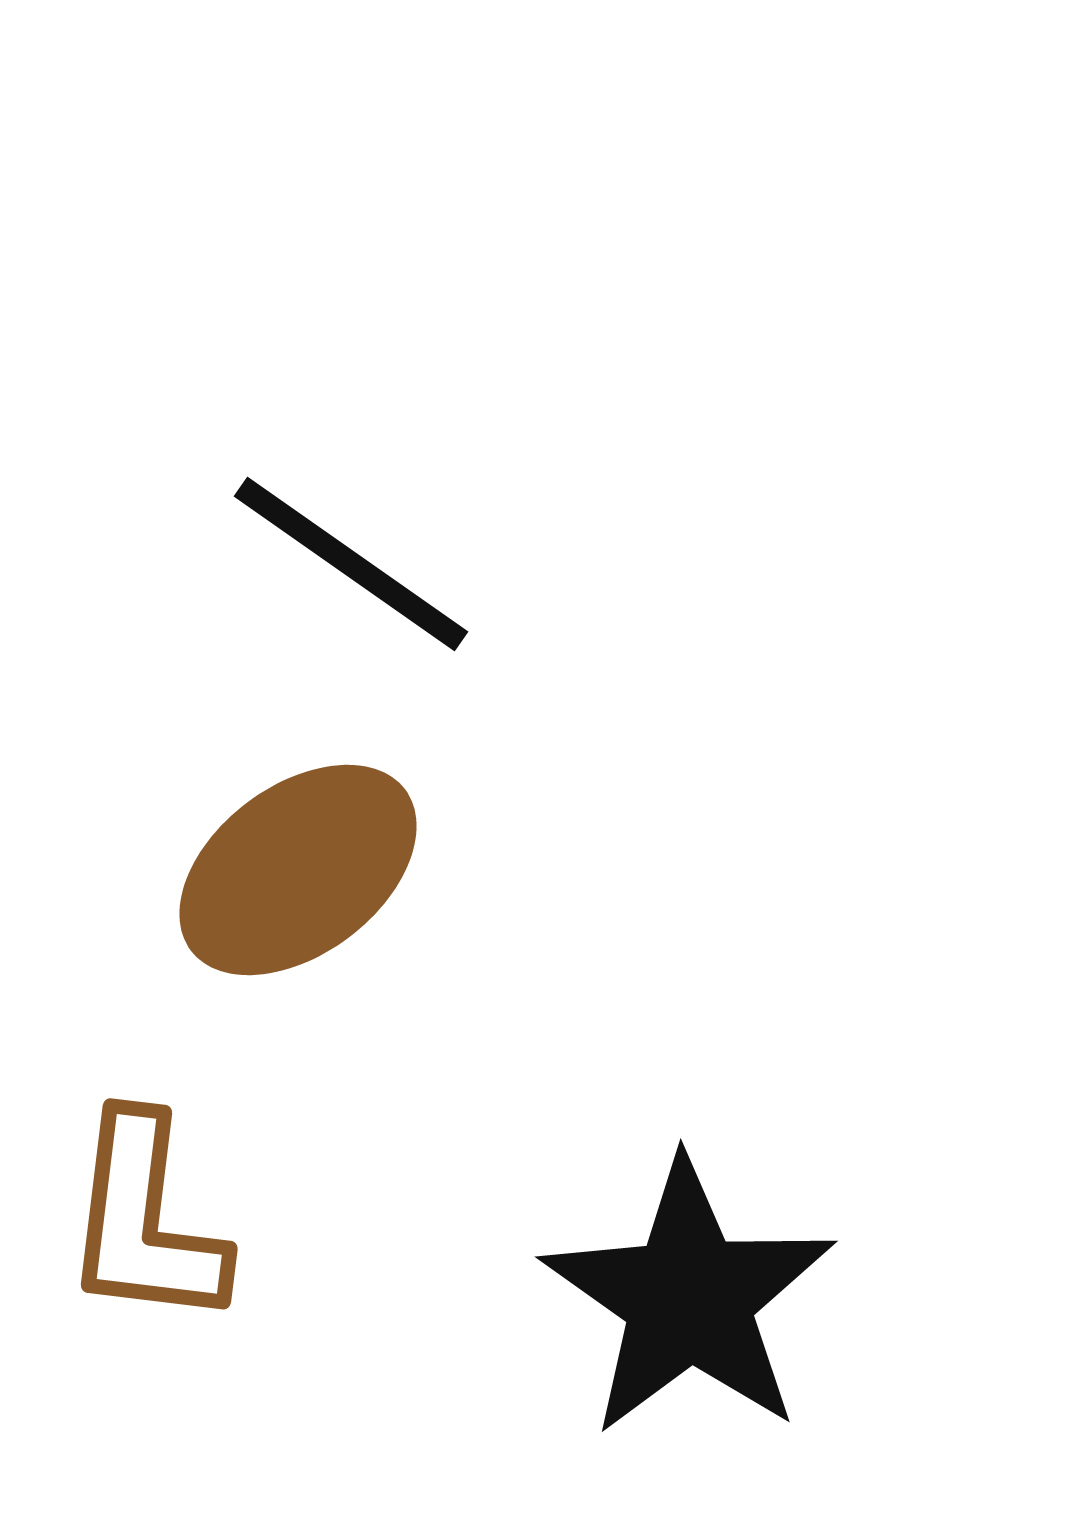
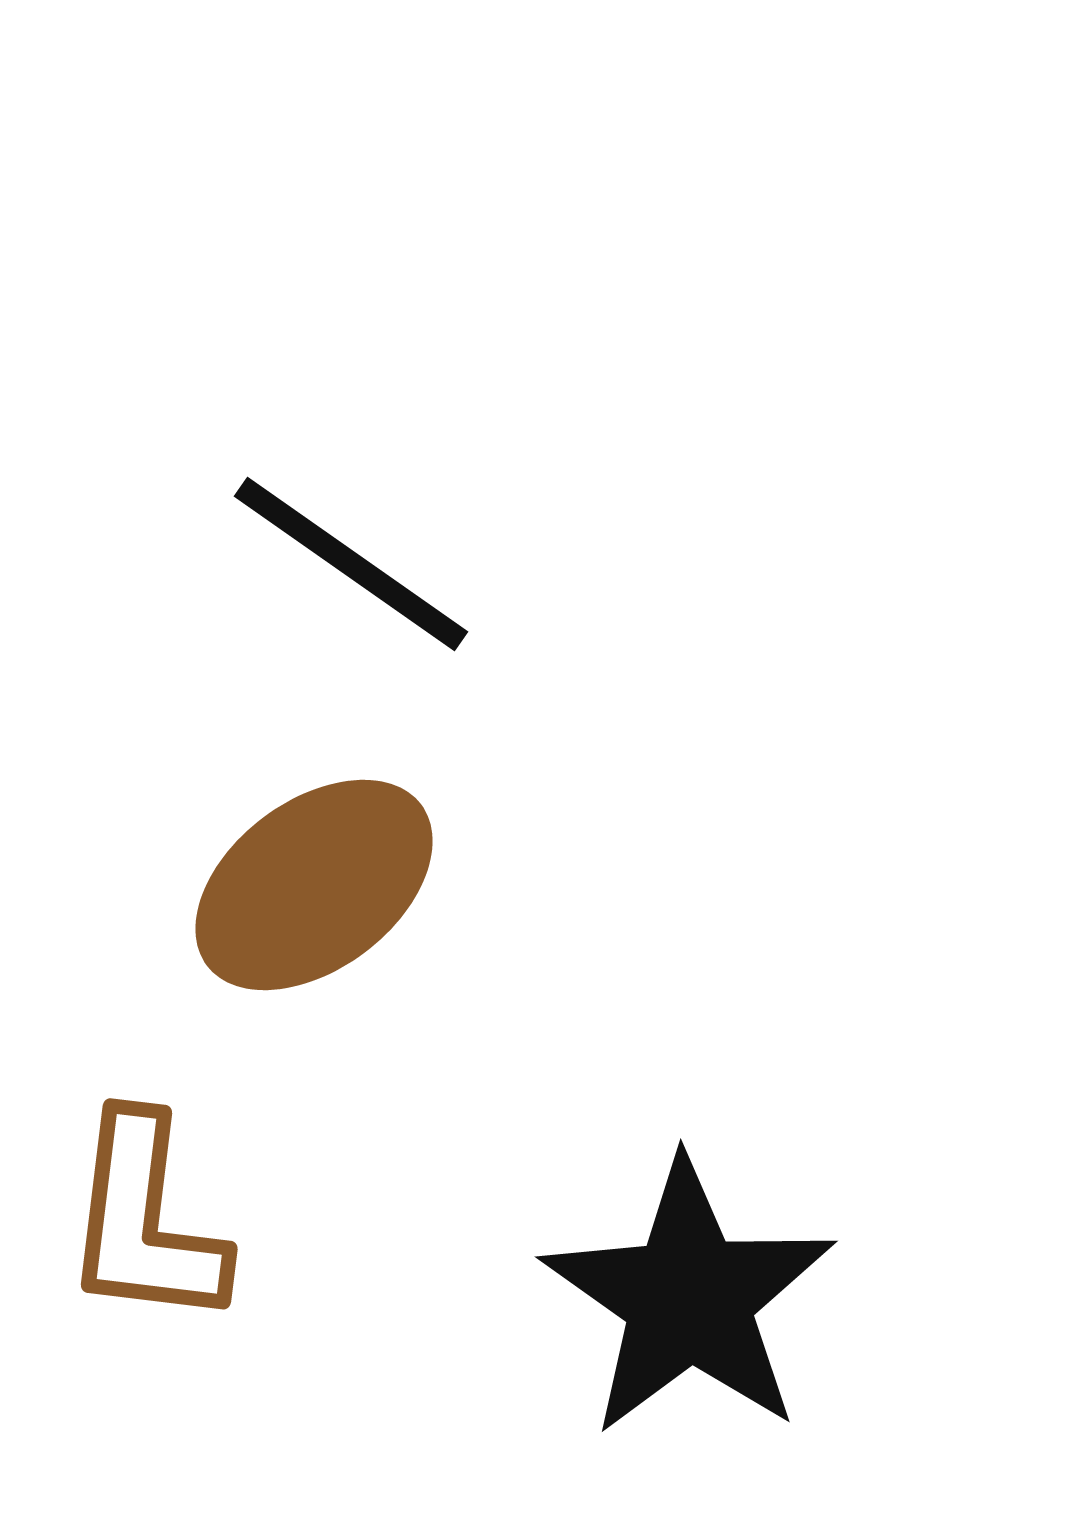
brown ellipse: moved 16 px right, 15 px down
